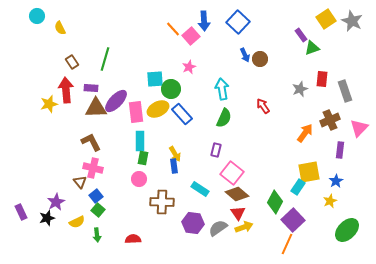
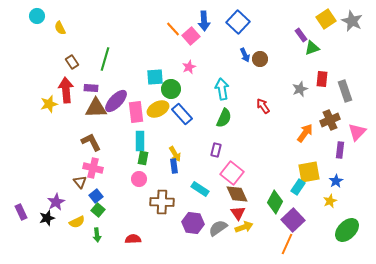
cyan square at (155, 79): moved 2 px up
pink triangle at (359, 128): moved 2 px left, 4 px down
brown diamond at (237, 194): rotated 25 degrees clockwise
